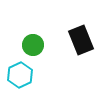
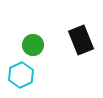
cyan hexagon: moved 1 px right
